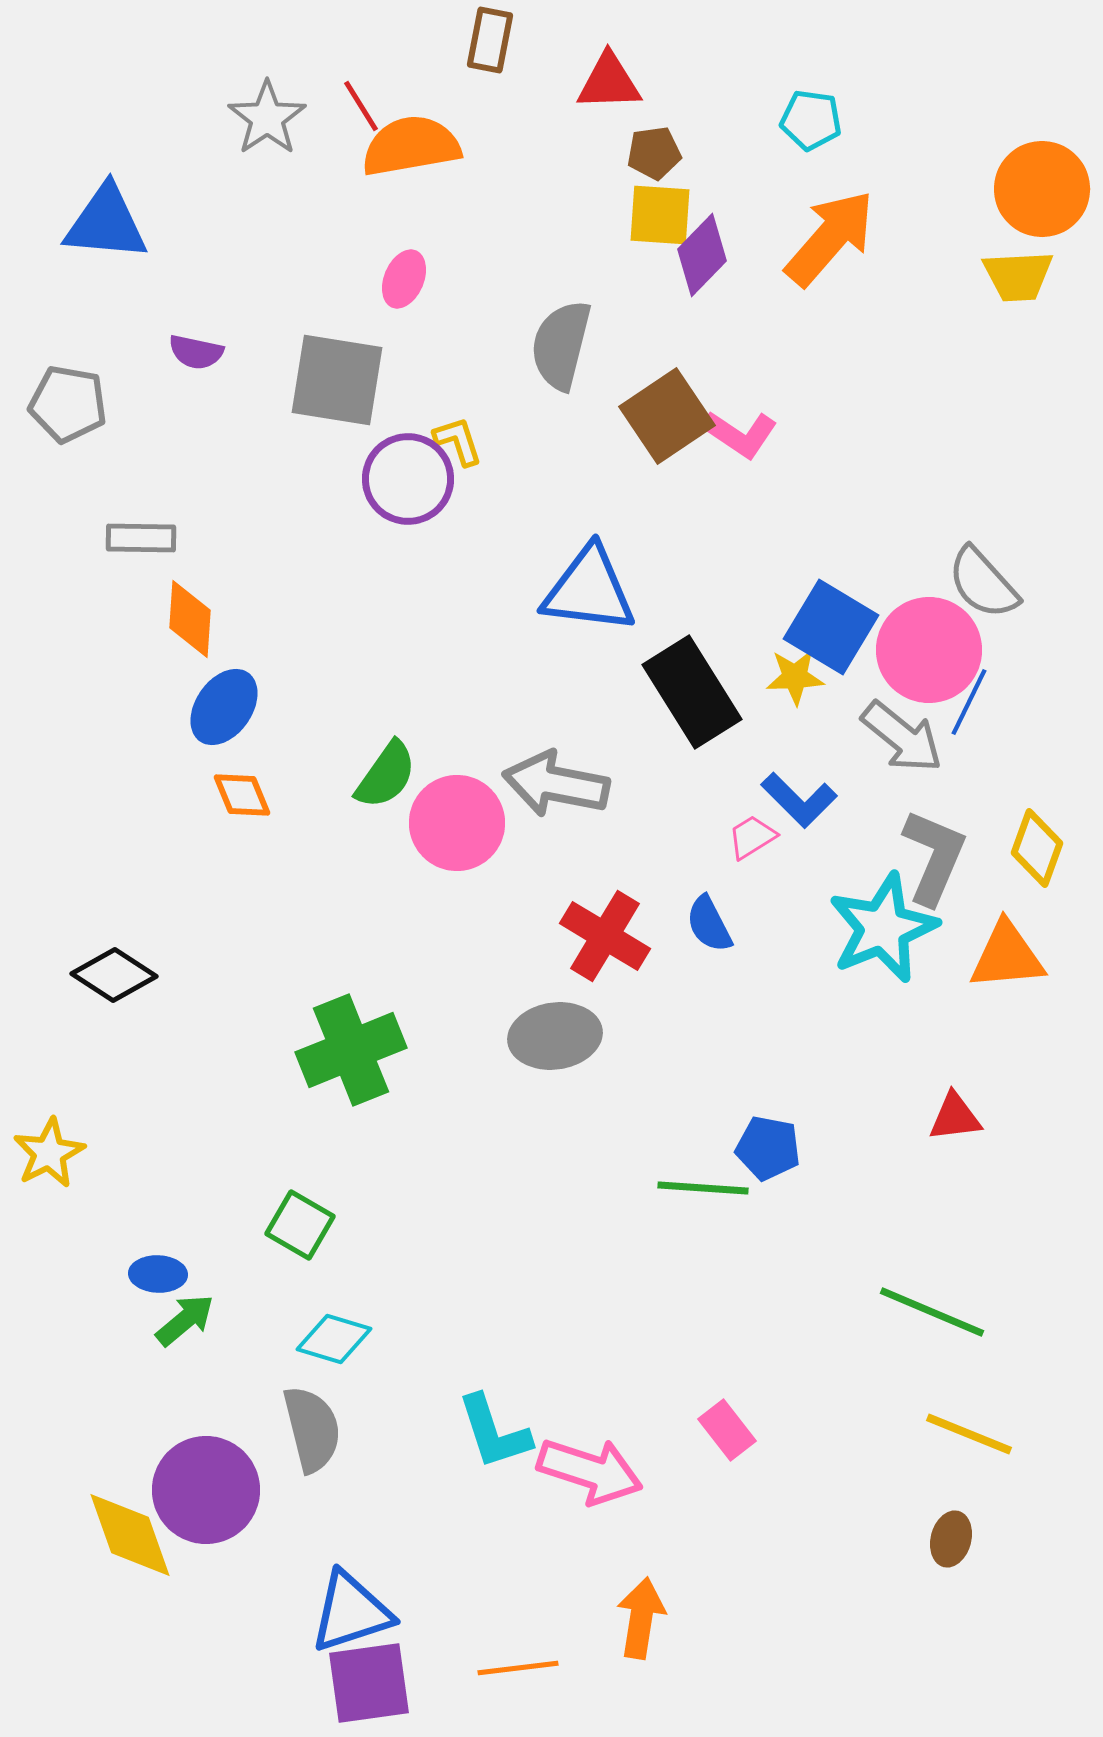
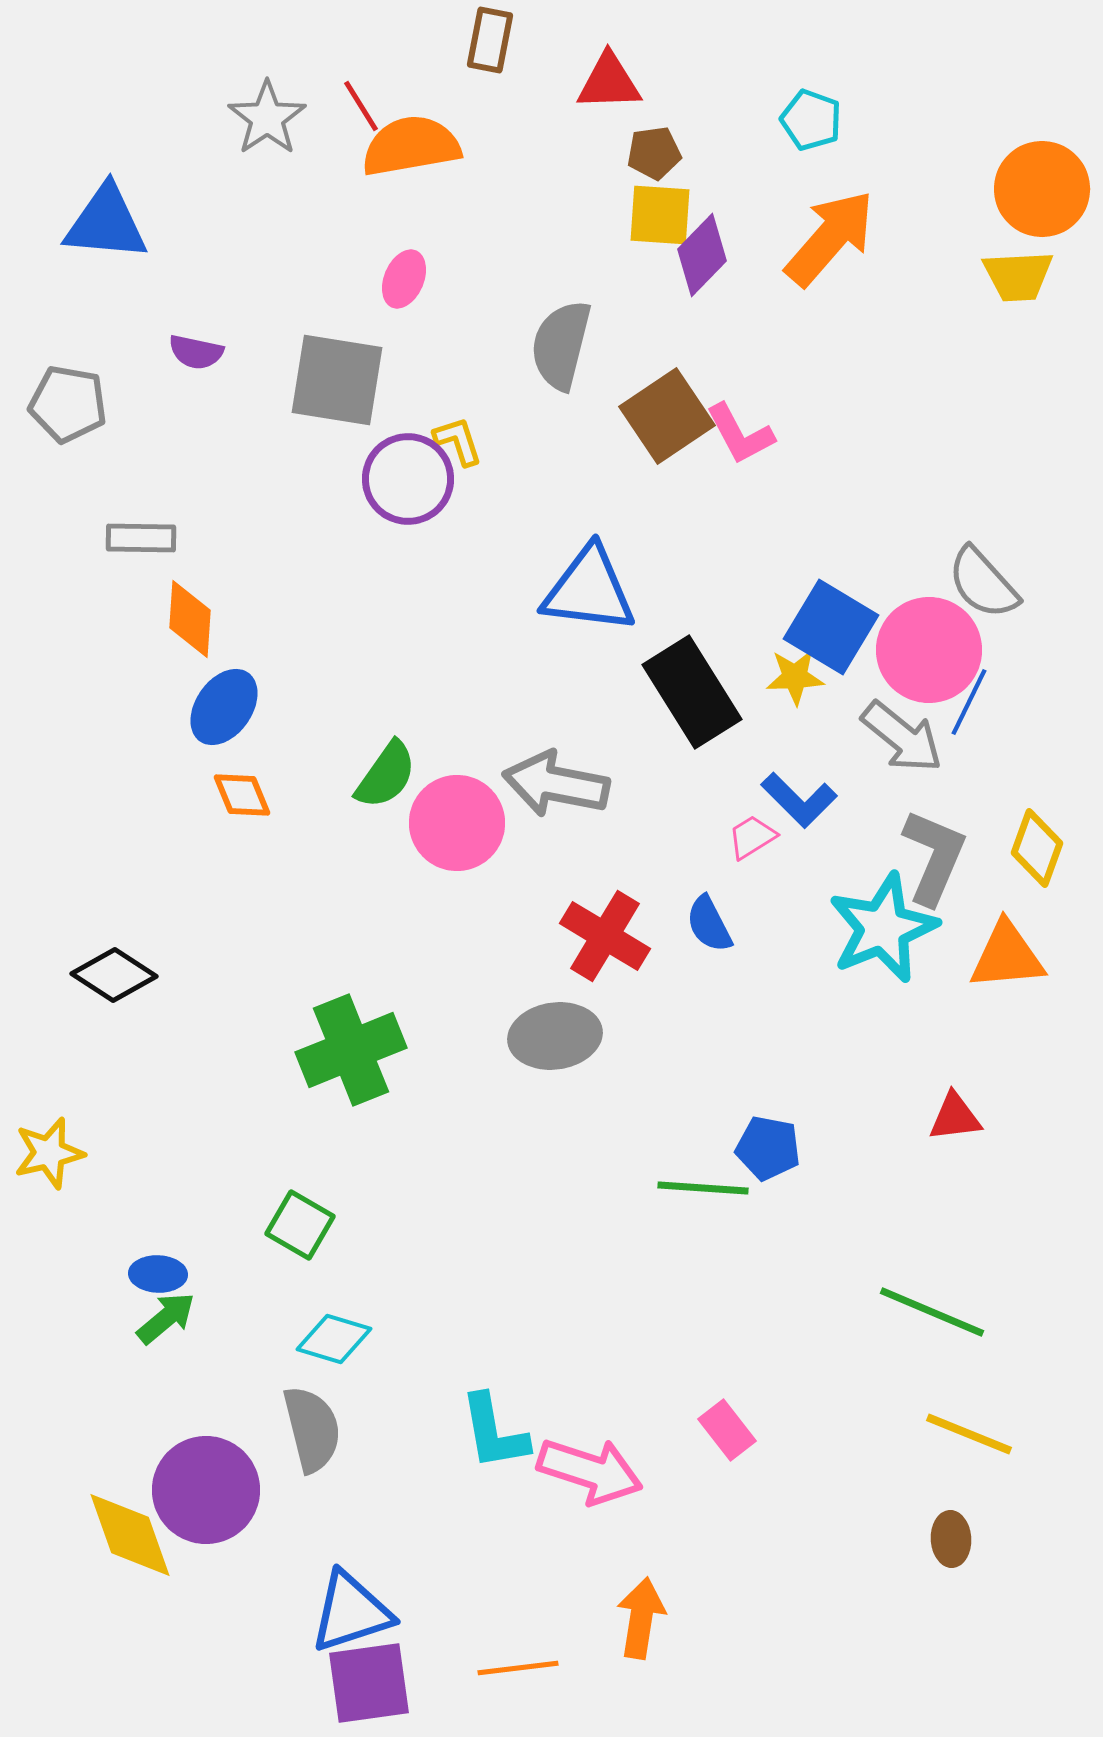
cyan pentagon at (811, 120): rotated 12 degrees clockwise
pink L-shape at (740, 434): rotated 28 degrees clockwise
yellow star at (49, 1153): rotated 14 degrees clockwise
green arrow at (185, 1320): moved 19 px left, 2 px up
cyan L-shape at (494, 1432): rotated 8 degrees clockwise
brown ellipse at (951, 1539): rotated 18 degrees counterclockwise
